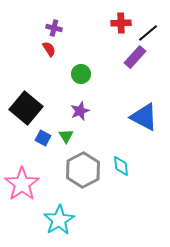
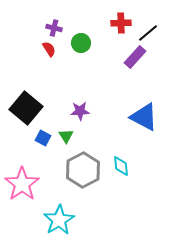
green circle: moved 31 px up
purple star: rotated 18 degrees clockwise
